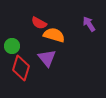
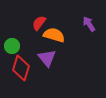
red semicircle: rotated 98 degrees clockwise
